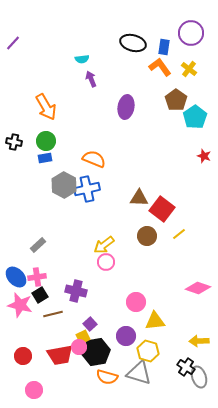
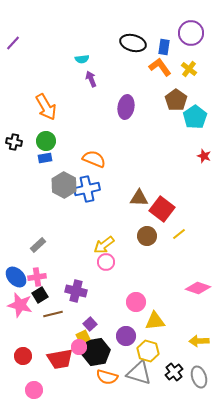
red trapezoid at (60, 355): moved 4 px down
black cross at (186, 367): moved 12 px left, 5 px down; rotated 18 degrees clockwise
